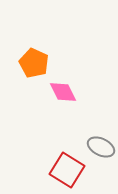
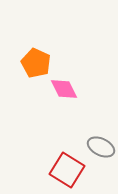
orange pentagon: moved 2 px right
pink diamond: moved 1 px right, 3 px up
